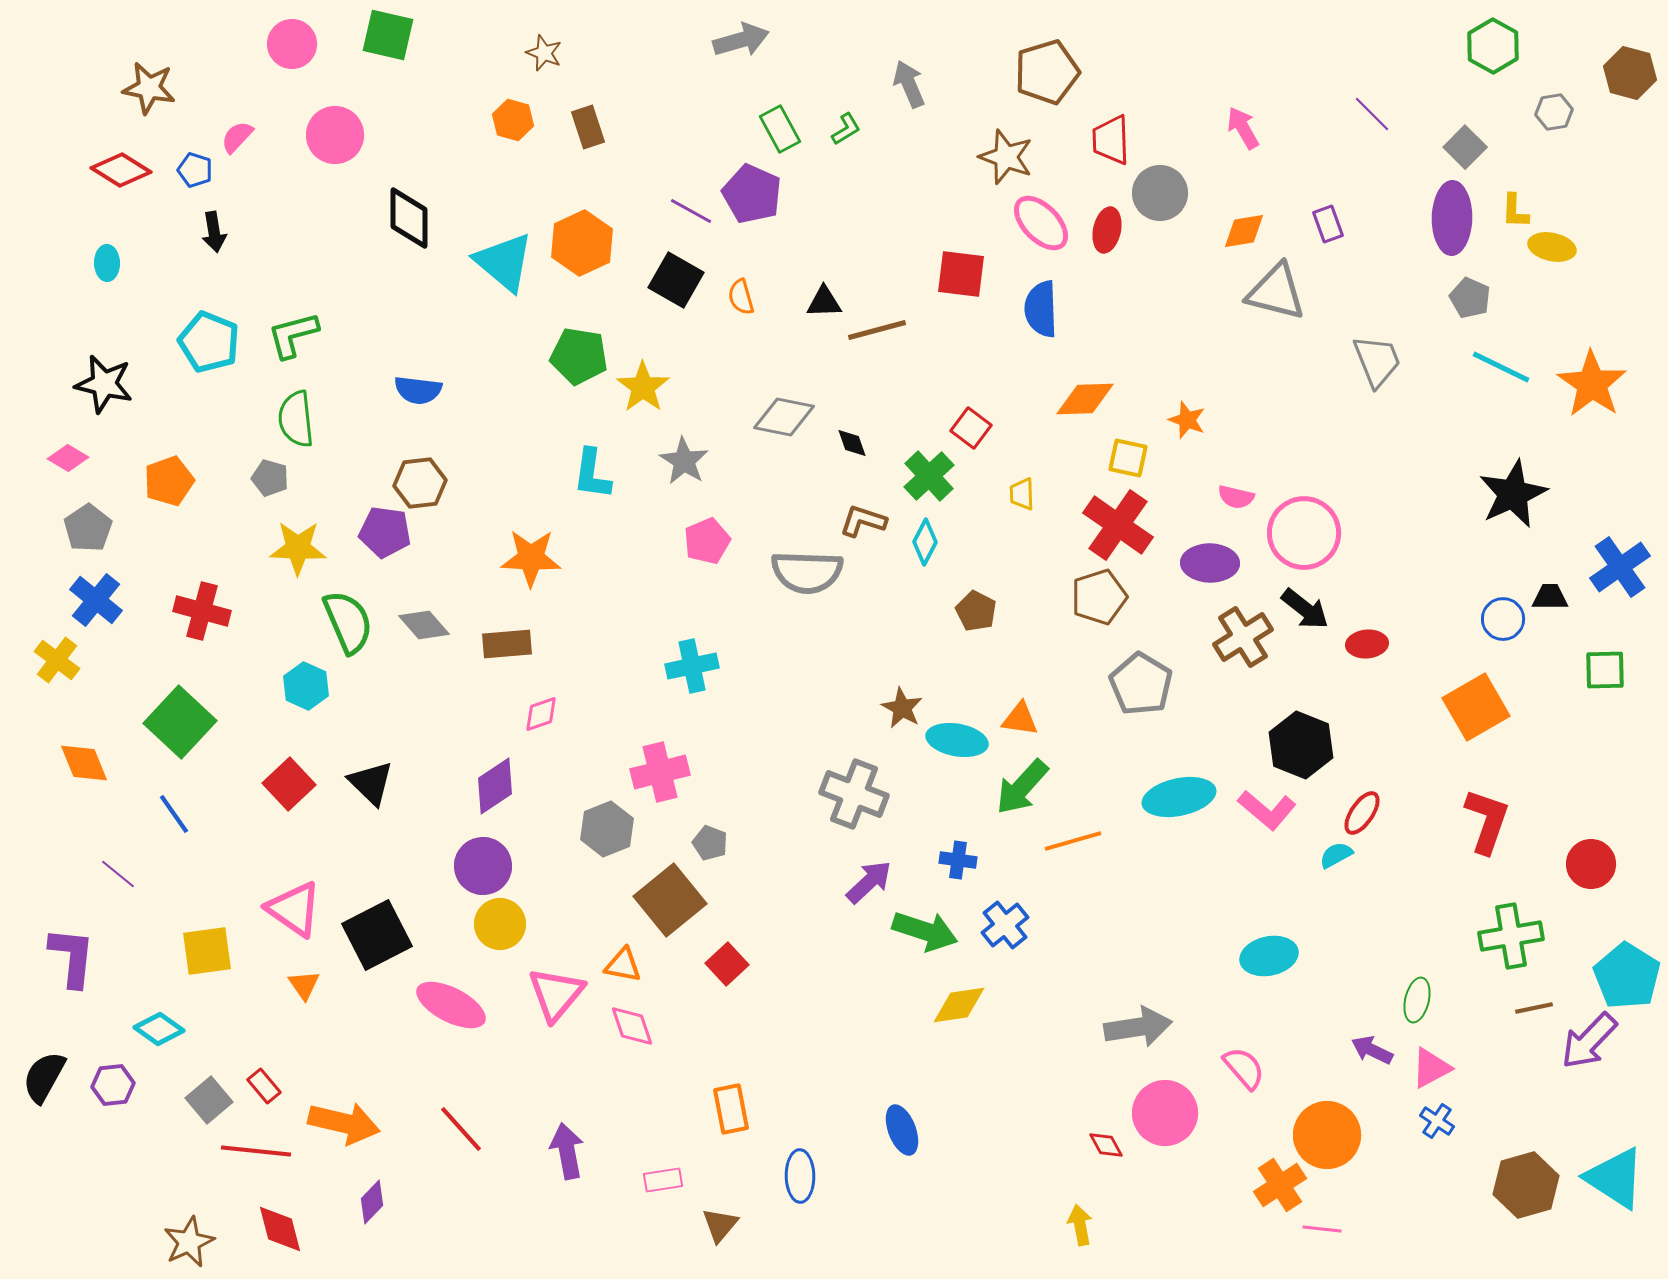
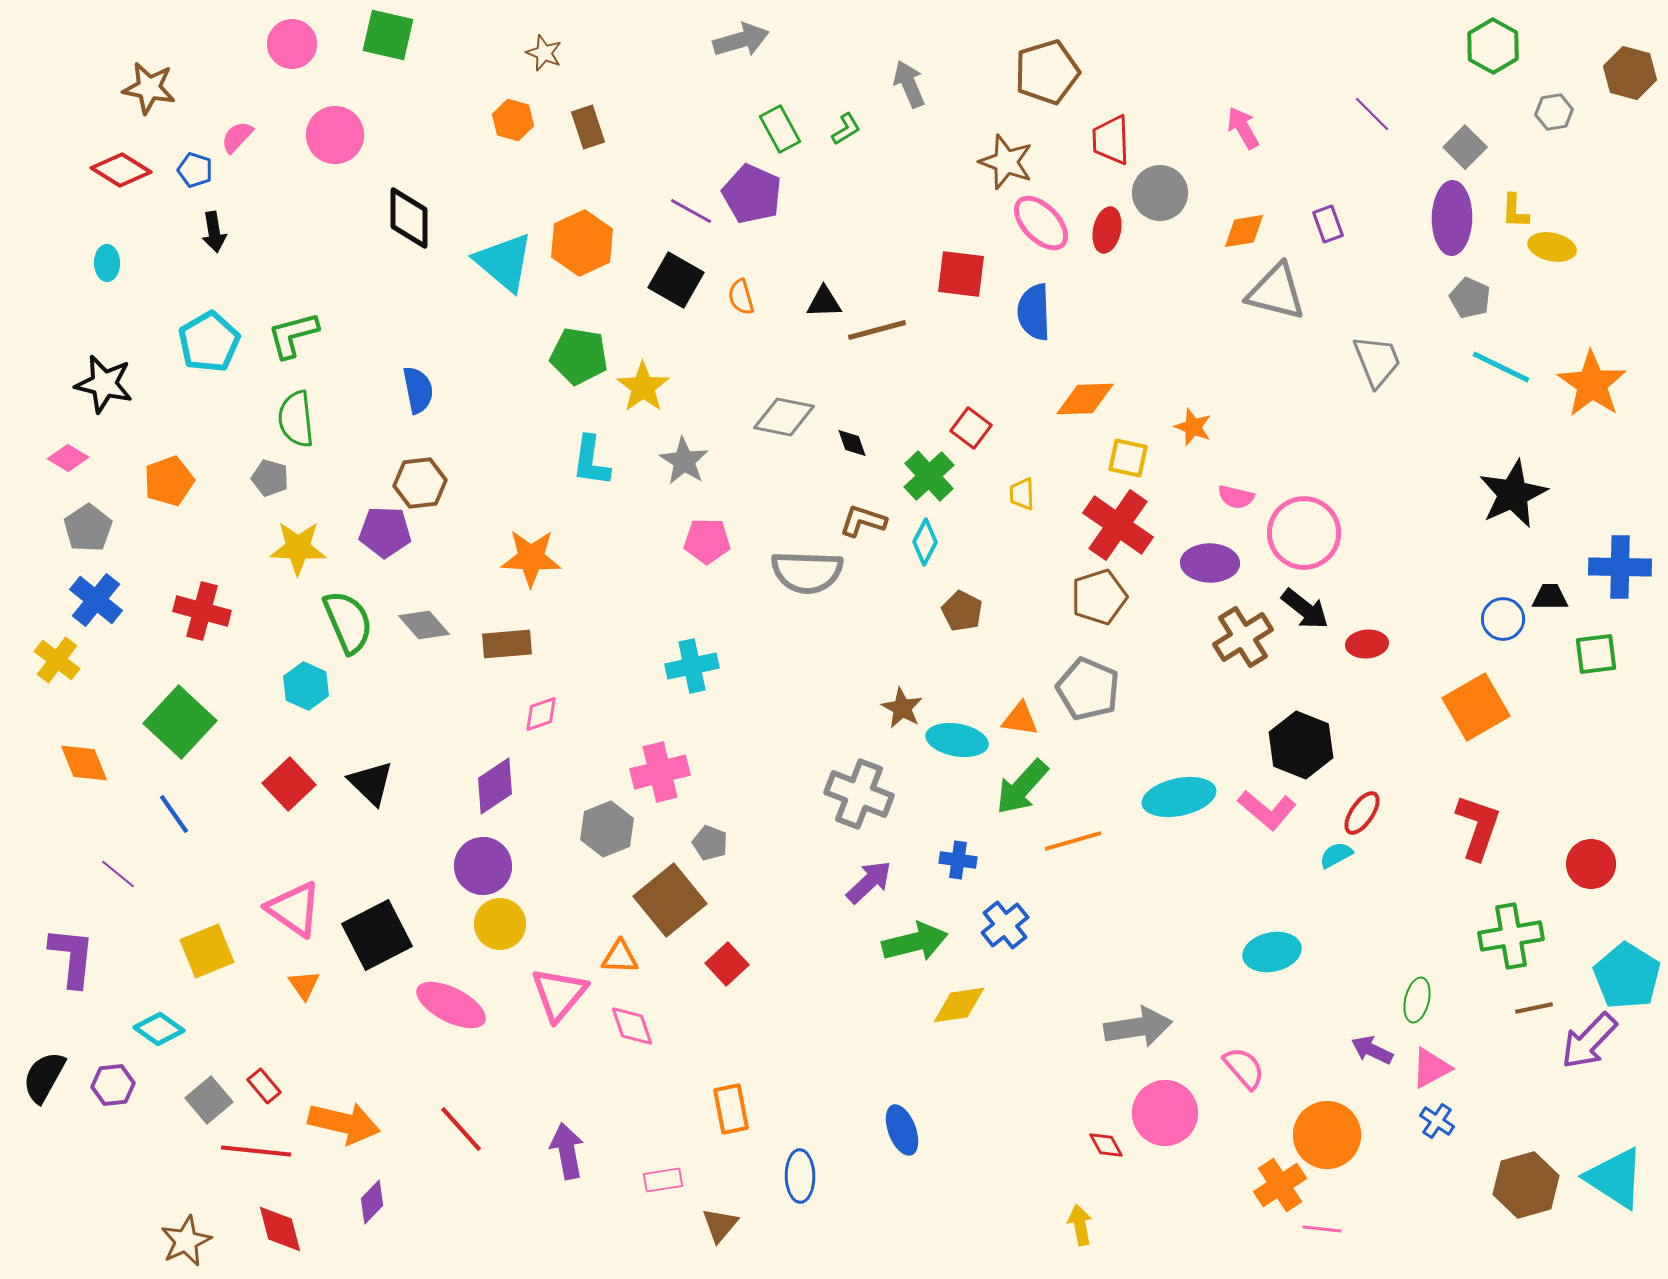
brown star at (1006, 157): moved 5 px down
blue semicircle at (1041, 309): moved 7 px left, 3 px down
cyan pentagon at (209, 342): rotated 20 degrees clockwise
blue semicircle at (418, 390): rotated 108 degrees counterclockwise
orange star at (1187, 420): moved 6 px right, 7 px down
cyan L-shape at (592, 474): moved 1 px left, 13 px up
purple pentagon at (385, 532): rotated 6 degrees counterclockwise
pink pentagon at (707, 541): rotated 24 degrees clockwise
blue cross at (1620, 567): rotated 36 degrees clockwise
brown pentagon at (976, 611): moved 14 px left
green square at (1605, 670): moved 9 px left, 16 px up; rotated 6 degrees counterclockwise
gray pentagon at (1141, 684): moved 53 px left, 5 px down; rotated 8 degrees counterclockwise
gray cross at (854, 794): moved 5 px right
red L-shape at (1487, 821): moved 9 px left, 6 px down
green arrow at (925, 931): moved 10 px left, 11 px down; rotated 32 degrees counterclockwise
yellow square at (207, 951): rotated 14 degrees counterclockwise
cyan ellipse at (1269, 956): moved 3 px right, 4 px up
orange triangle at (623, 965): moved 3 px left, 8 px up; rotated 9 degrees counterclockwise
pink triangle at (556, 994): moved 3 px right
brown star at (189, 1242): moved 3 px left, 1 px up
